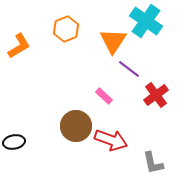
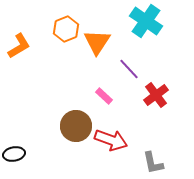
orange triangle: moved 16 px left, 1 px down
purple line: rotated 10 degrees clockwise
black ellipse: moved 12 px down
